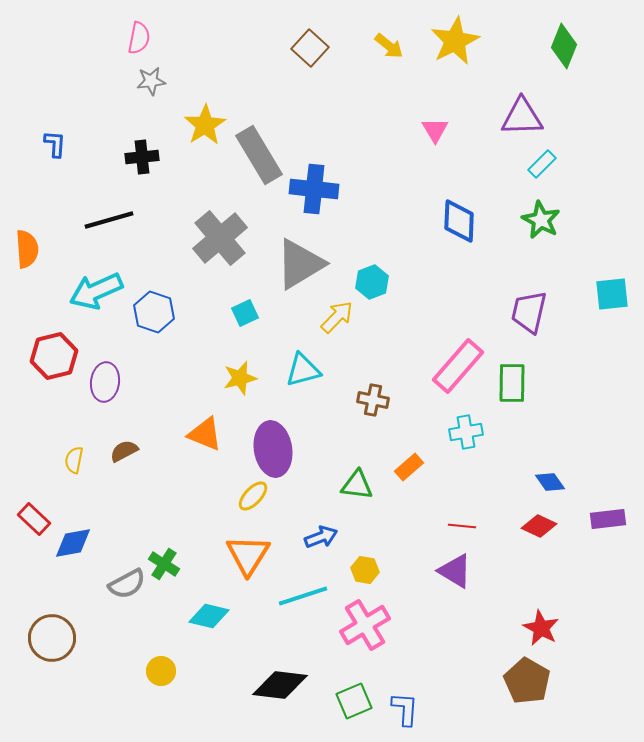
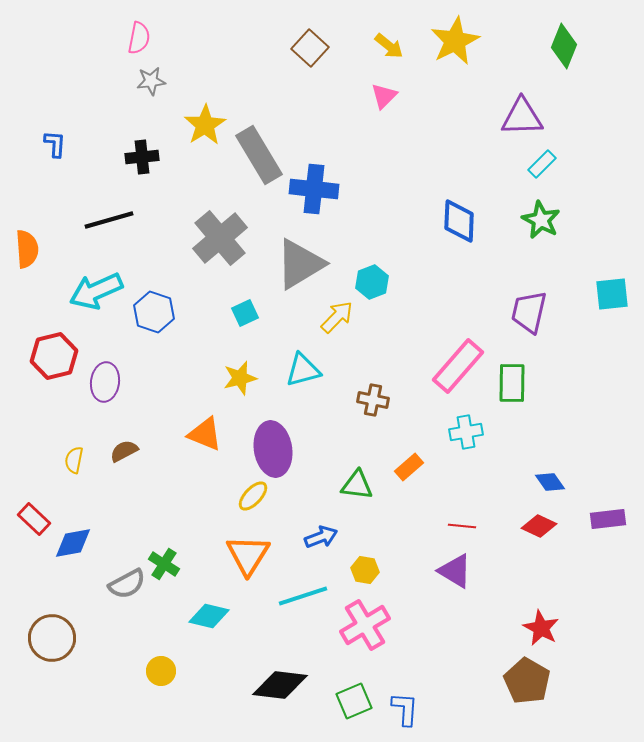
pink triangle at (435, 130): moved 51 px left, 34 px up; rotated 16 degrees clockwise
